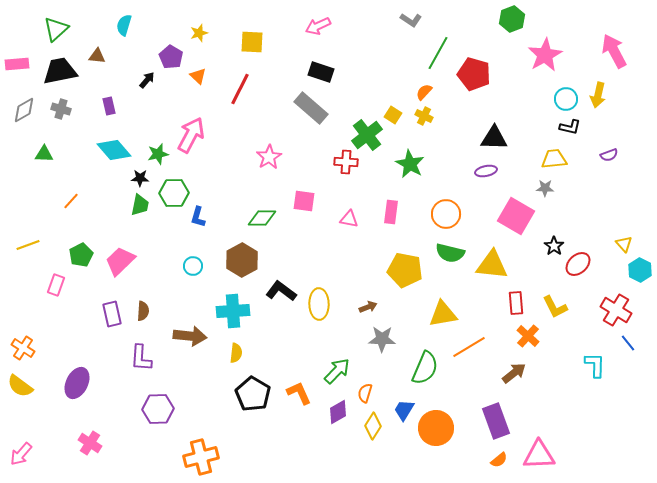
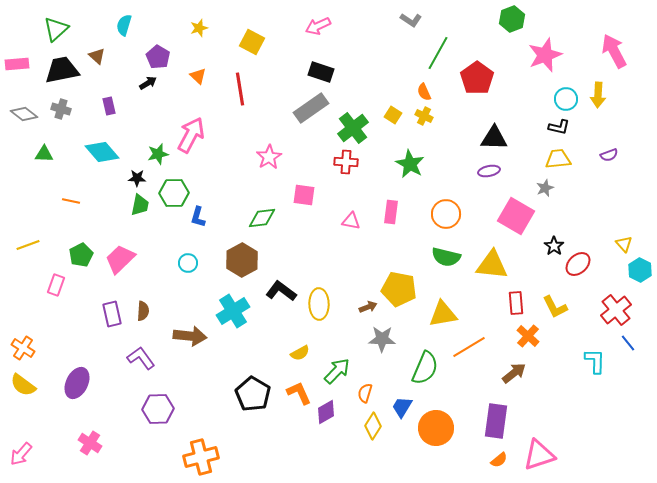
yellow star at (199, 33): moved 5 px up
yellow square at (252, 42): rotated 25 degrees clockwise
pink star at (545, 55): rotated 8 degrees clockwise
brown triangle at (97, 56): rotated 36 degrees clockwise
purple pentagon at (171, 57): moved 13 px left
black trapezoid at (60, 71): moved 2 px right, 1 px up
red pentagon at (474, 74): moved 3 px right, 4 px down; rotated 20 degrees clockwise
black arrow at (147, 80): moved 1 px right, 3 px down; rotated 18 degrees clockwise
red line at (240, 89): rotated 36 degrees counterclockwise
orange semicircle at (424, 92): rotated 66 degrees counterclockwise
yellow arrow at (598, 95): rotated 10 degrees counterclockwise
gray rectangle at (311, 108): rotated 76 degrees counterclockwise
gray diamond at (24, 110): moved 4 px down; rotated 68 degrees clockwise
black L-shape at (570, 127): moved 11 px left
green cross at (367, 135): moved 14 px left, 7 px up
cyan diamond at (114, 150): moved 12 px left, 2 px down
yellow trapezoid at (554, 159): moved 4 px right
purple ellipse at (486, 171): moved 3 px right
black star at (140, 178): moved 3 px left
gray star at (545, 188): rotated 24 degrees counterclockwise
orange line at (71, 201): rotated 60 degrees clockwise
pink square at (304, 201): moved 6 px up
green diamond at (262, 218): rotated 8 degrees counterclockwise
pink triangle at (349, 219): moved 2 px right, 2 px down
green semicircle at (450, 253): moved 4 px left, 4 px down
pink trapezoid at (120, 261): moved 2 px up
cyan circle at (193, 266): moved 5 px left, 3 px up
yellow pentagon at (405, 270): moved 6 px left, 19 px down
red cross at (616, 310): rotated 20 degrees clockwise
cyan cross at (233, 311): rotated 28 degrees counterclockwise
yellow semicircle at (236, 353): moved 64 px right; rotated 54 degrees clockwise
purple L-shape at (141, 358): rotated 140 degrees clockwise
cyan L-shape at (595, 365): moved 4 px up
yellow semicircle at (20, 386): moved 3 px right, 1 px up
blue trapezoid at (404, 410): moved 2 px left, 3 px up
purple diamond at (338, 412): moved 12 px left
purple rectangle at (496, 421): rotated 28 degrees clockwise
pink triangle at (539, 455): rotated 16 degrees counterclockwise
